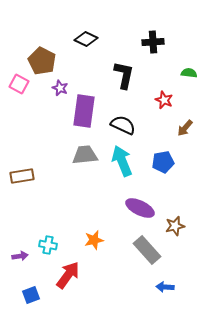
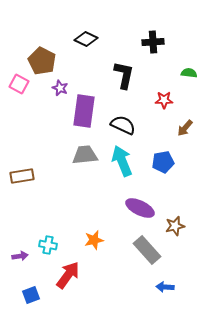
red star: rotated 24 degrees counterclockwise
